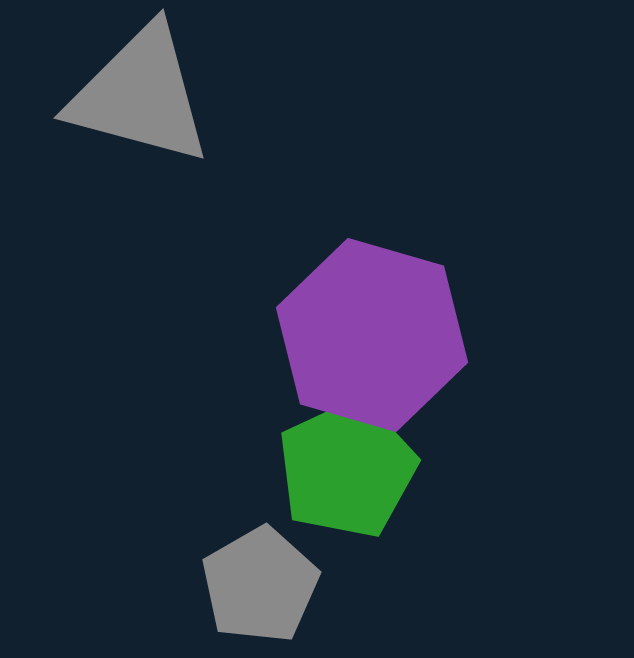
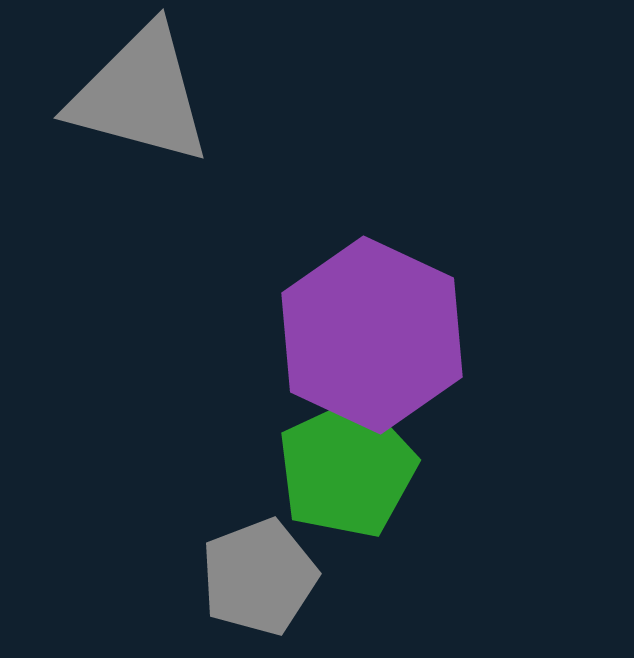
purple hexagon: rotated 9 degrees clockwise
gray pentagon: moved 1 px left, 8 px up; rotated 9 degrees clockwise
